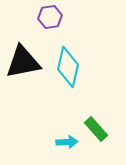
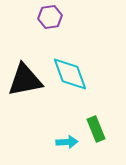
black triangle: moved 2 px right, 18 px down
cyan diamond: moved 2 px right, 7 px down; rotated 33 degrees counterclockwise
green rectangle: rotated 20 degrees clockwise
